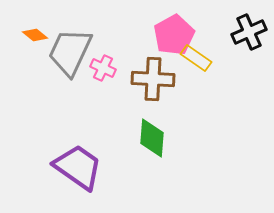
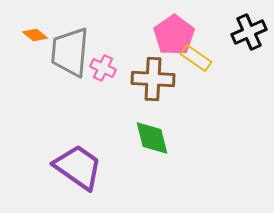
pink pentagon: rotated 6 degrees counterclockwise
gray trapezoid: rotated 20 degrees counterclockwise
green diamond: rotated 18 degrees counterclockwise
